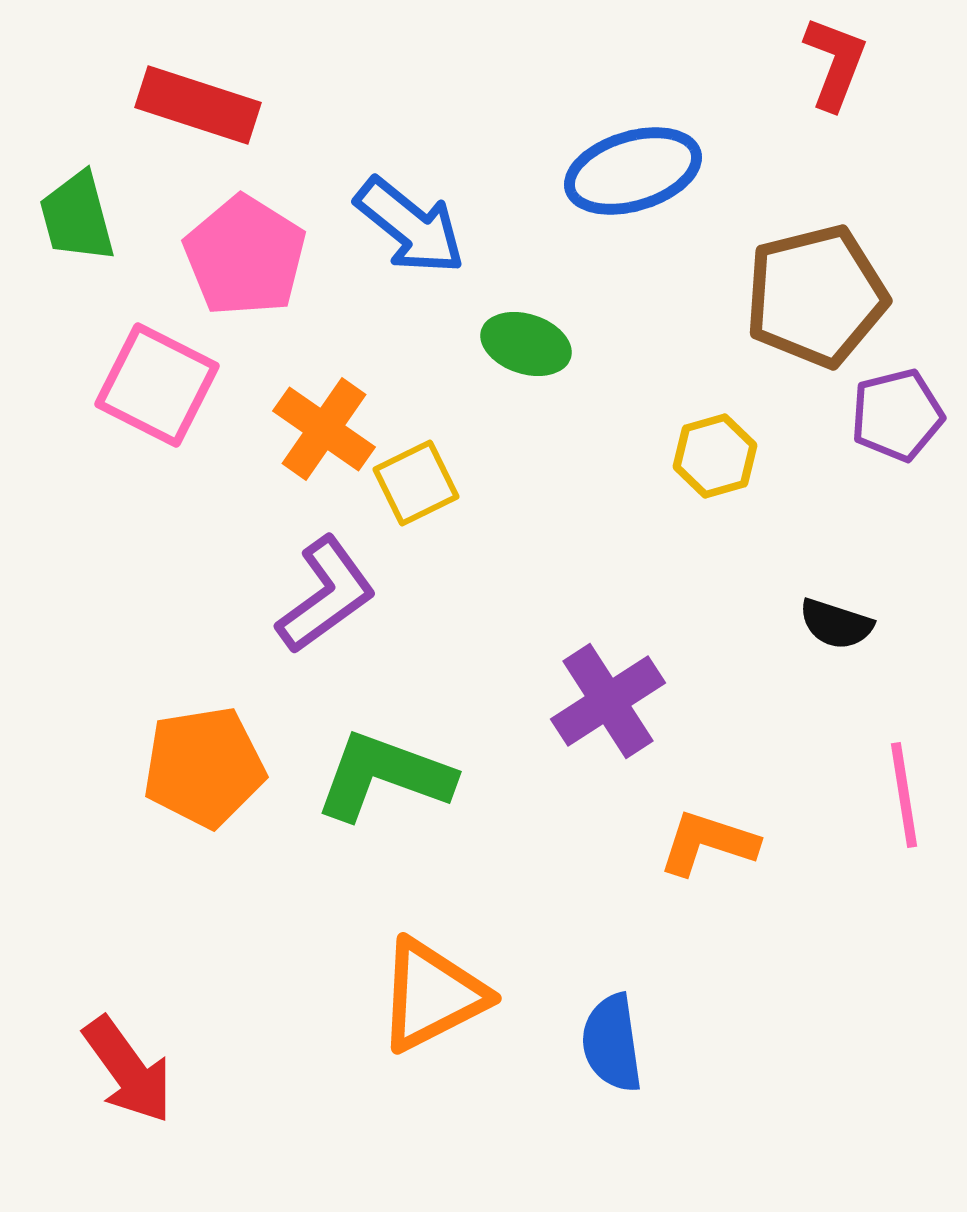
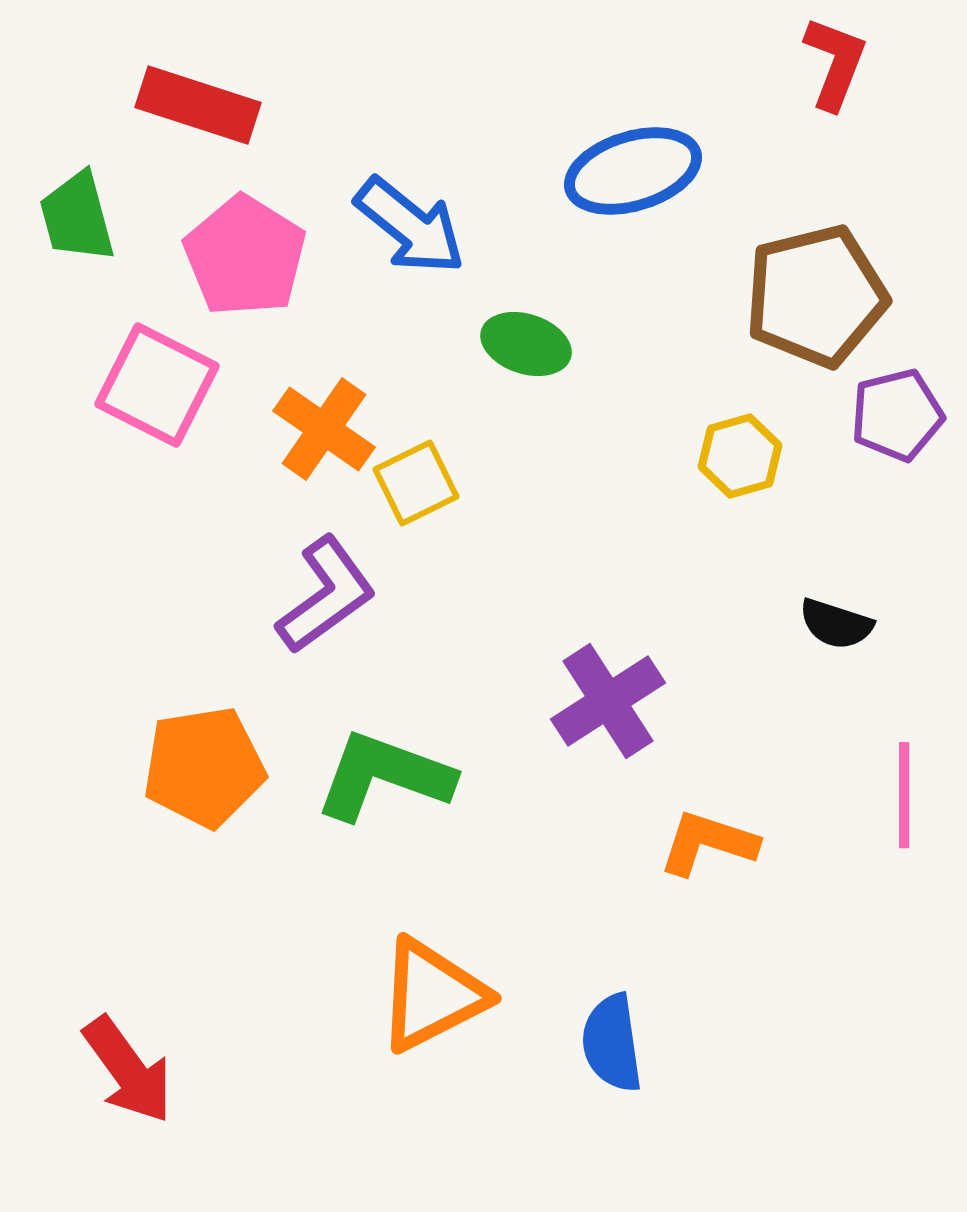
yellow hexagon: moved 25 px right
pink line: rotated 9 degrees clockwise
